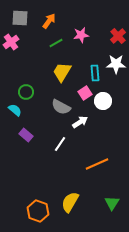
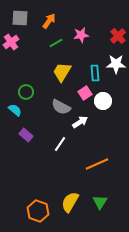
green triangle: moved 12 px left, 1 px up
